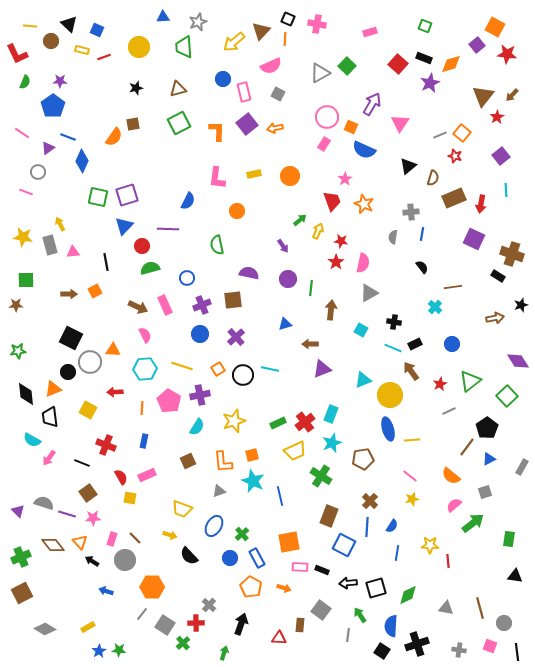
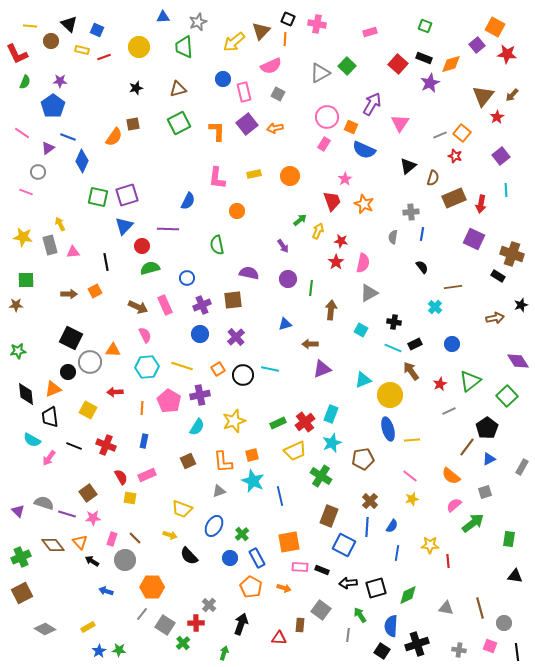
cyan hexagon at (145, 369): moved 2 px right, 2 px up
black line at (82, 463): moved 8 px left, 17 px up
